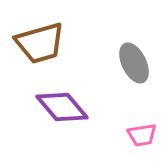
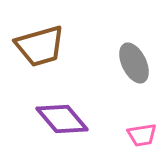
brown trapezoid: moved 3 px down
purple diamond: moved 12 px down
